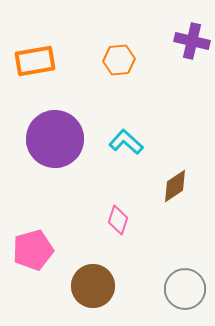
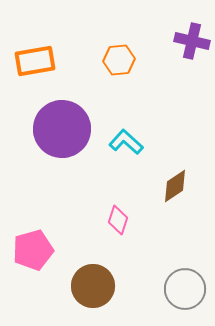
purple circle: moved 7 px right, 10 px up
